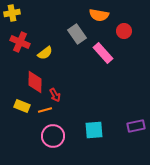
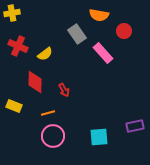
red cross: moved 2 px left, 4 px down
yellow semicircle: moved 1 px down
red arrow: moved 9 px right, 5 px up
yellow rectangle: moved 8 px left
orange line: moved 3 px right, 3 px down
purple rectangle: moved 1 px left
cyan square: moved 5 px right, 7 px down
